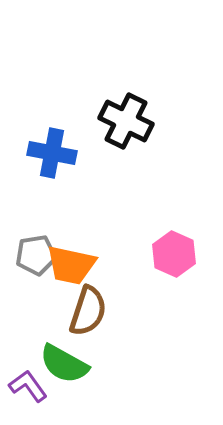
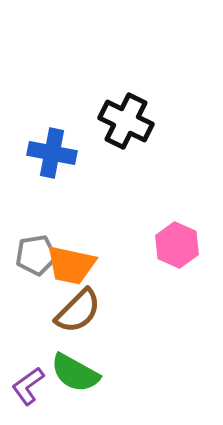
pink hexagon: moved 3 px right, 9 px up
brown semicircle: moved 10 px left; rotated 27 degrees clockwise
green semicircle: moved 11 px right, 9 px down
purple L-shape: rotated 90 degrees counterclockwise
